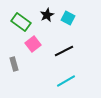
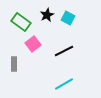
gray rectangle: rotated 16 degrees clockwise
cyan line: moved 2 px left, 3 px down
